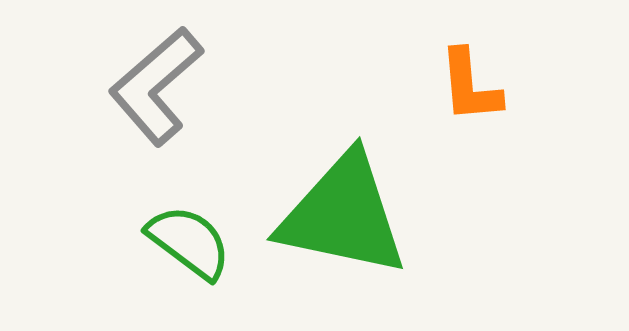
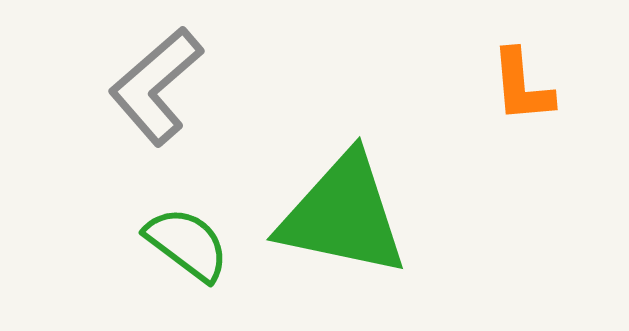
orange L-shape: moved 52 px right
green semicircle: moved 2 px left, 2 px down
